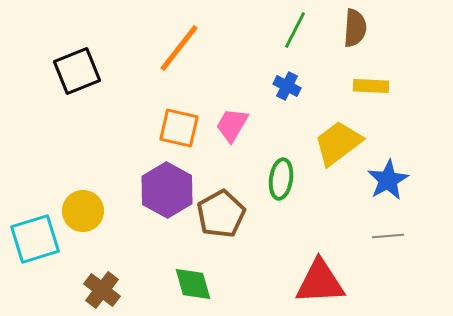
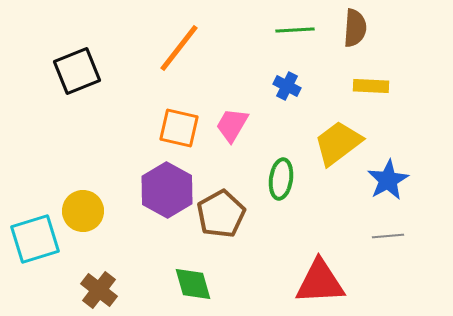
green line: rotated 60 degrees clockwise
brown cross: moved 3 px left
